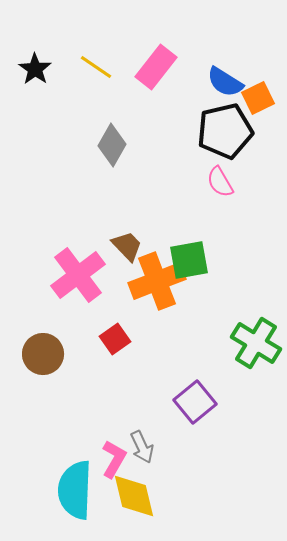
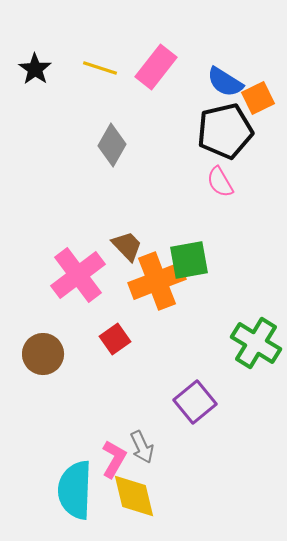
yellow line: moved 4 px right, 1 px down; rotated 16 degrees counterclockwise
